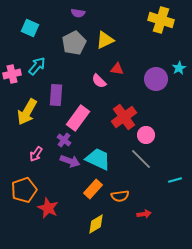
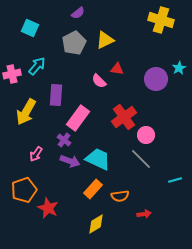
purple semicircle: rotated 48 degrees counterclockwise
yellow arrow: moved 1 px left
